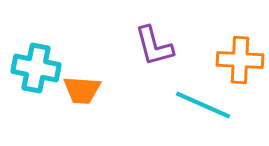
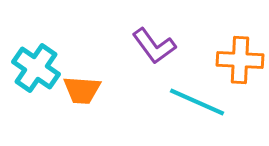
purple L-shape: rotated 21 degrees counterclockwise
cyan cross: rotated 24 degrees clockwise
cyan line: moved 6 px left, 3 px up
